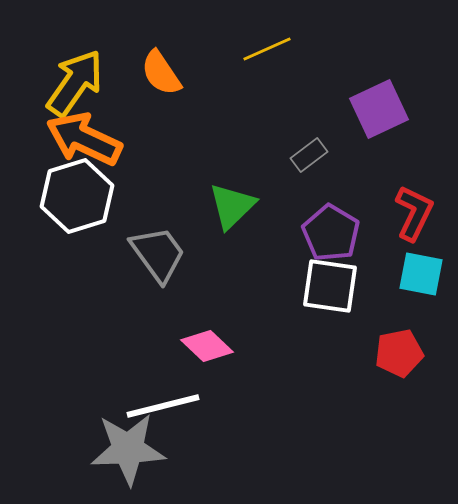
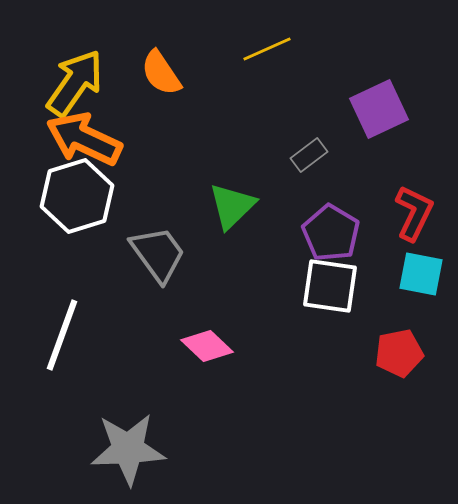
white line: moved 101 px left, 71 px up; rotated 56 degrees counterclockwise
